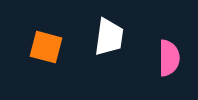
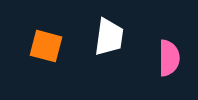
orange square: moved 1 px up
